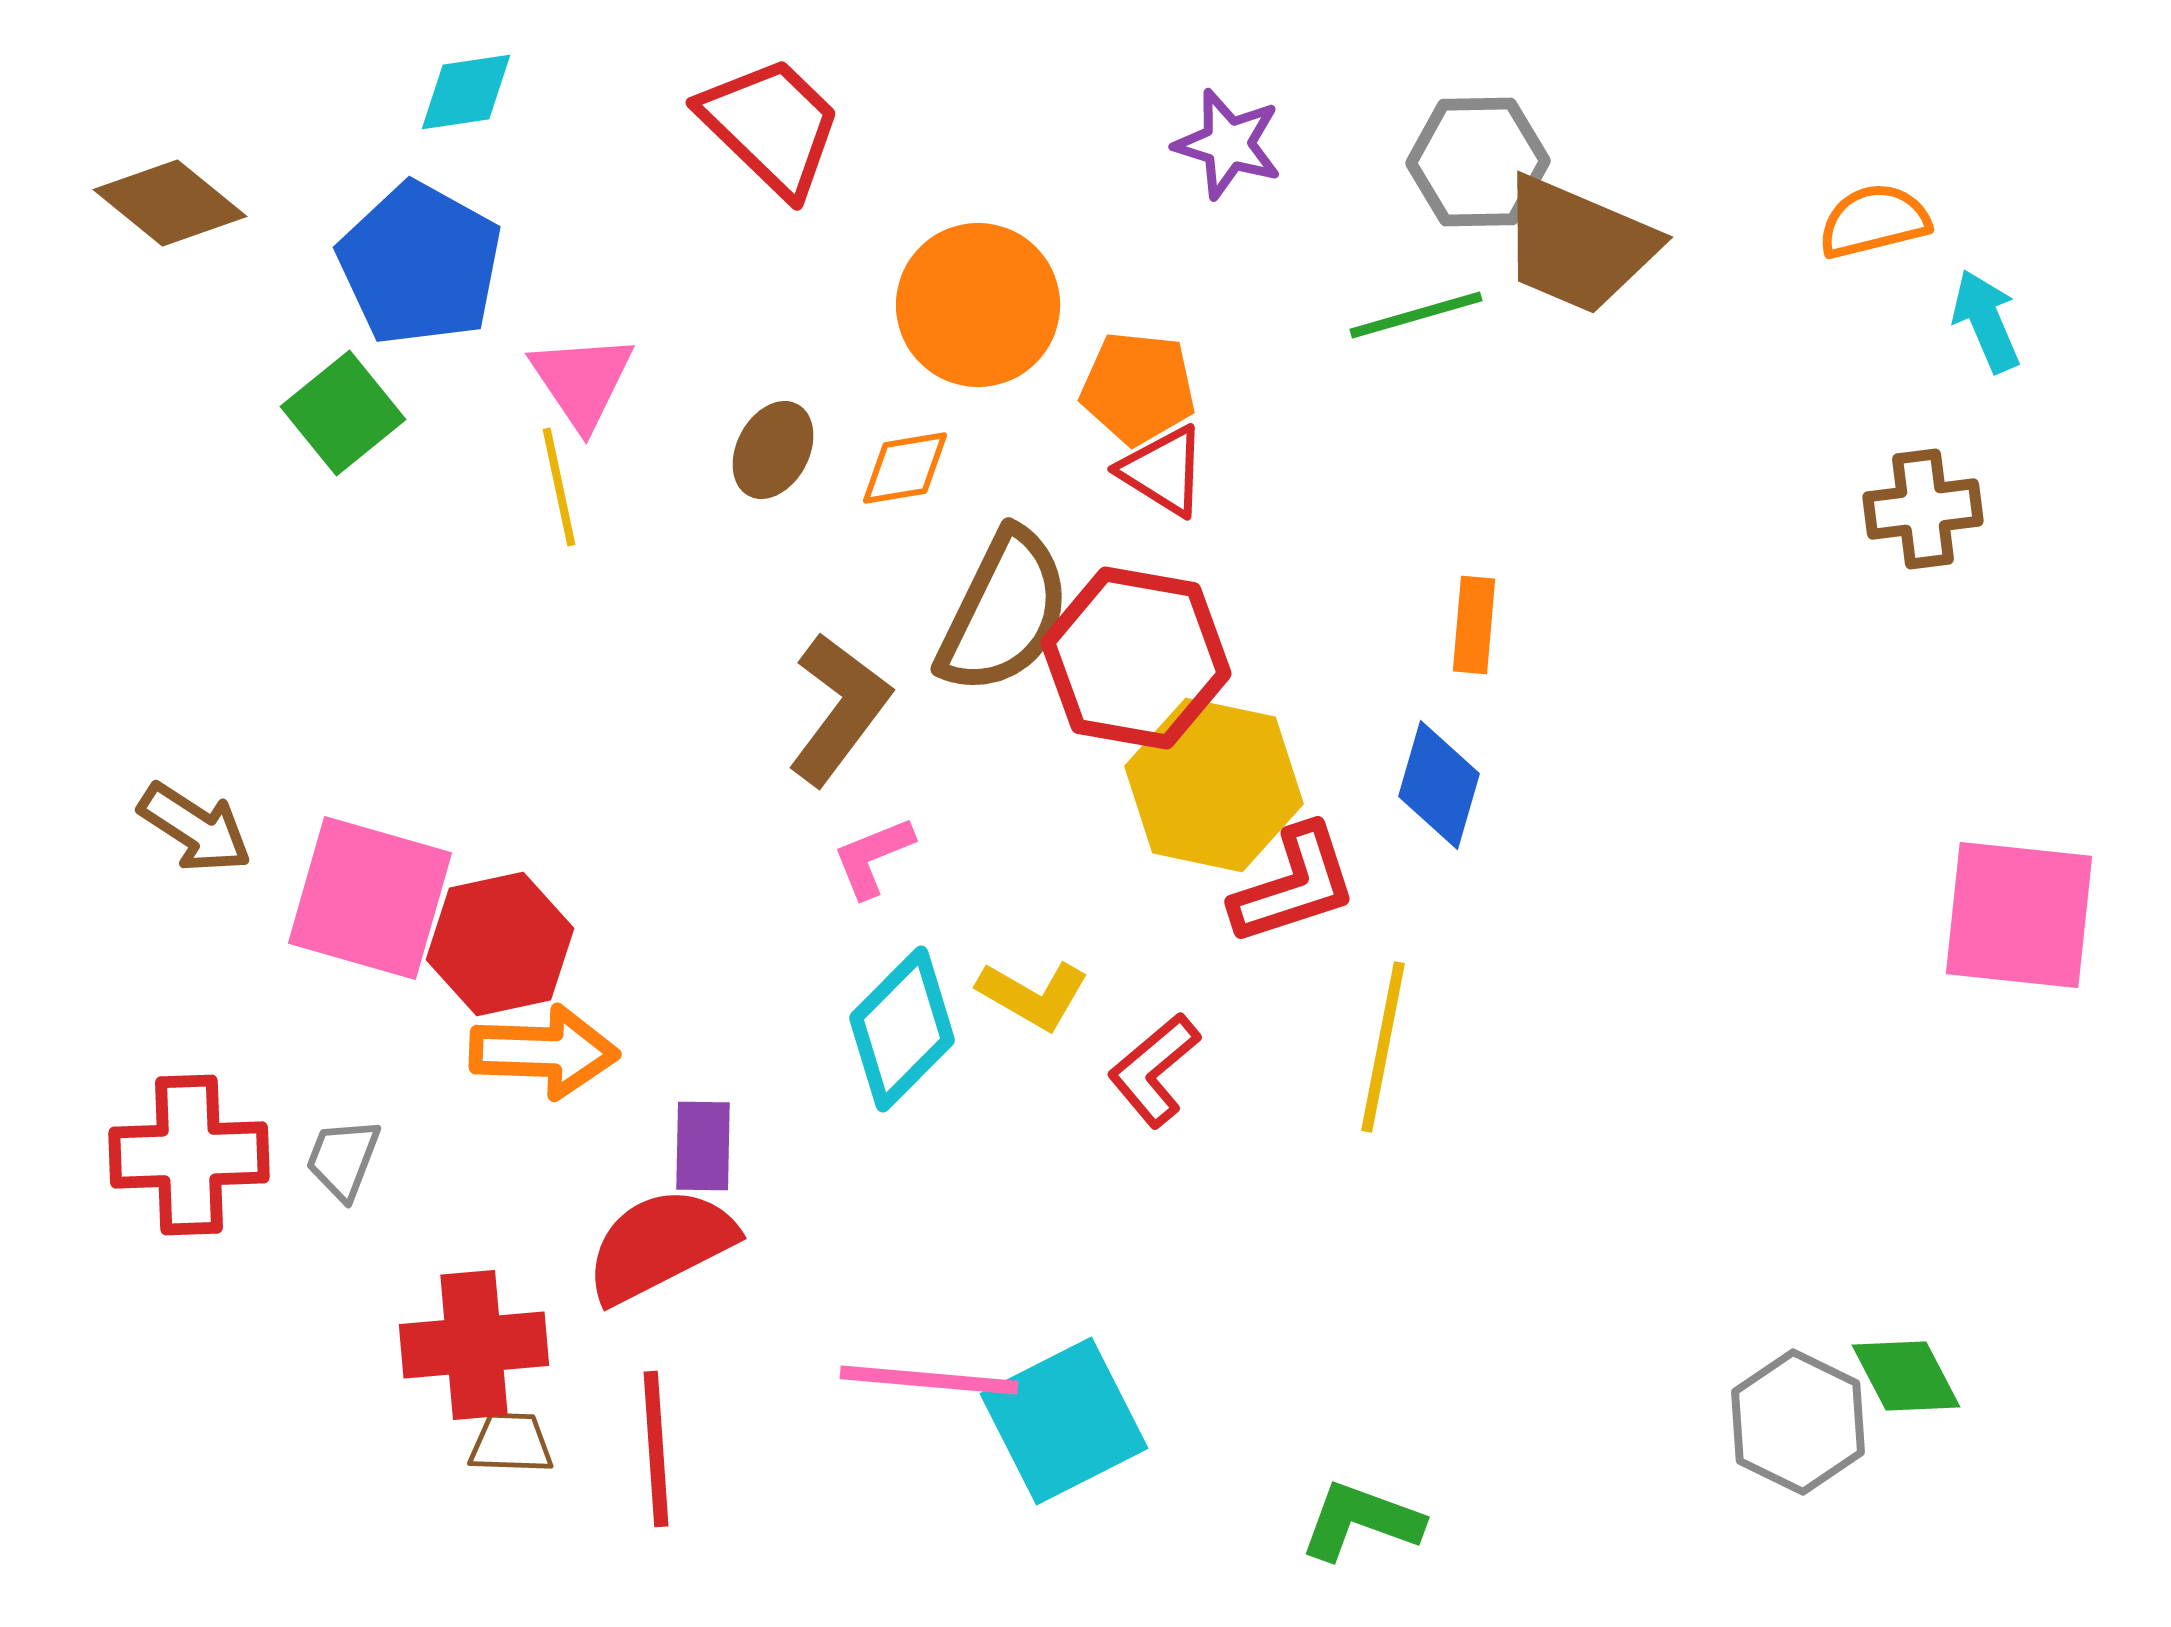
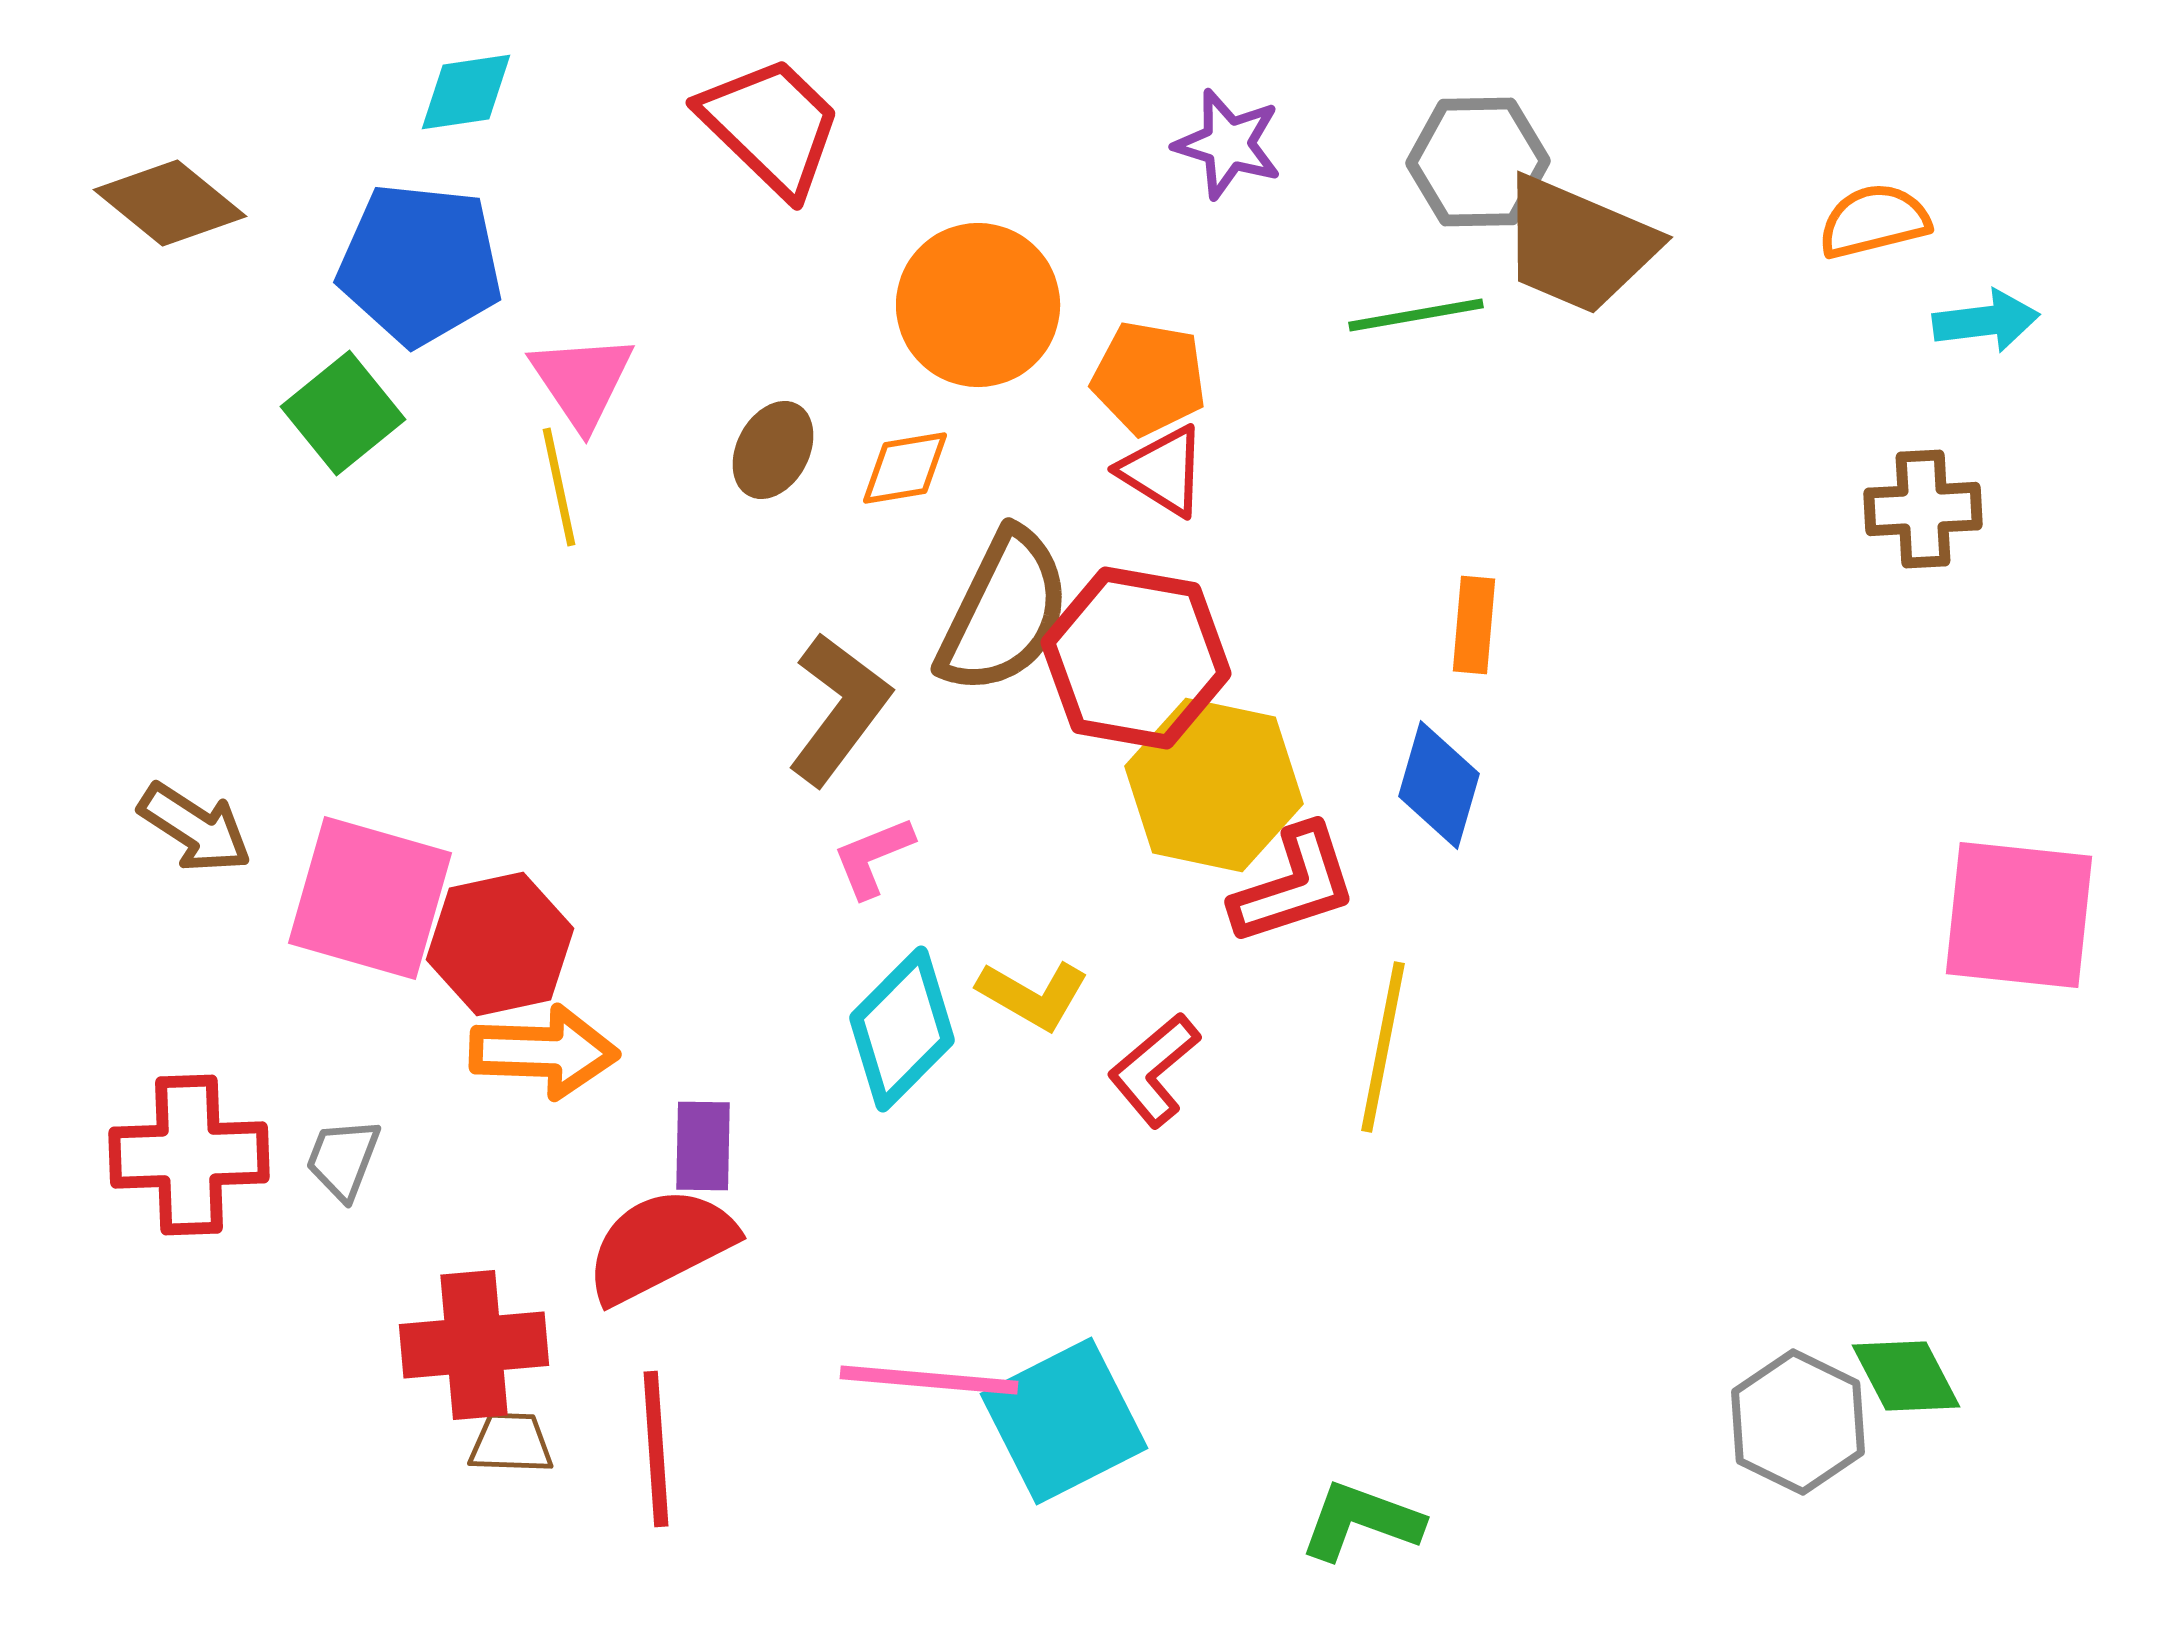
blue pentagon at (420, 264): rotated 23 degrees counterclockwise
green line at (1416, 315): rotated 6 degrees clockwise
cyan arrow at (1986, 321): rotated 106 degrees clockwise
orange pentagon at (1138, 388): moved 11 px right, 10 px up; rotated 4 degrees clockwise
brown cross at (1923, 509): rotated 4 degrees clockwise
